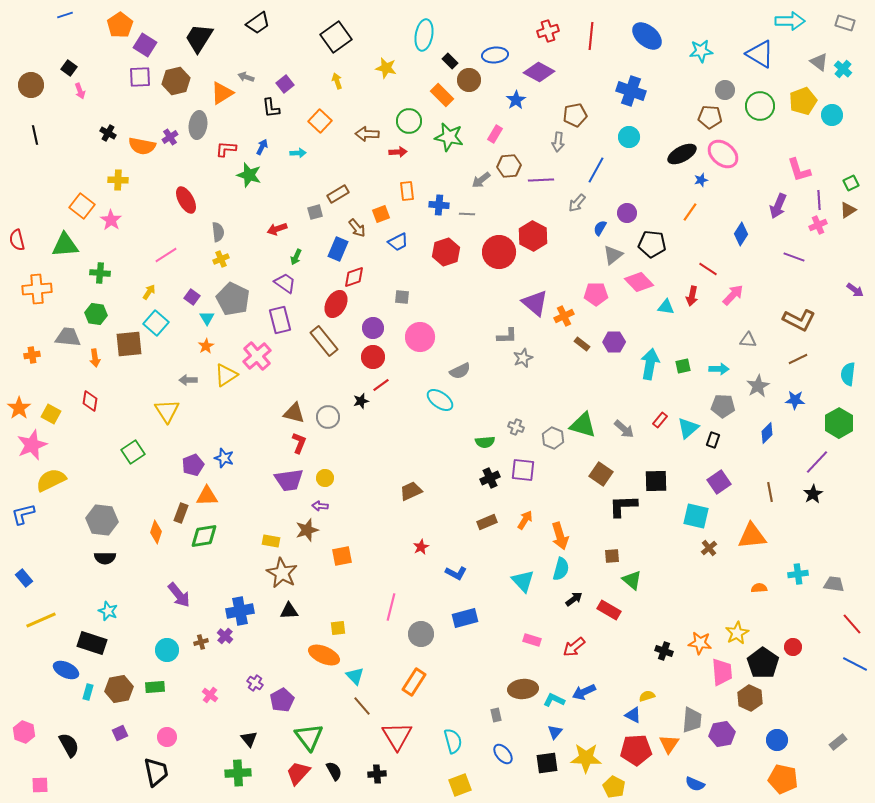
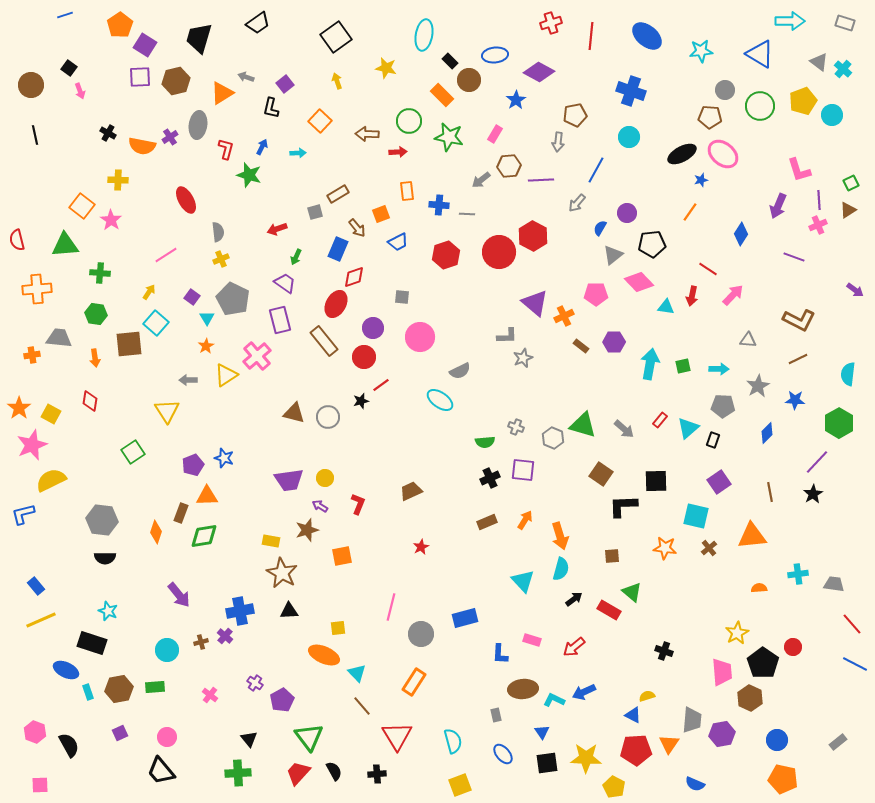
red cross at (548, 31): moved 3 px right, 8 px up
black trapezoid at (199, 38): rotated 16 degrees counterclockwise
black L-shape at (271, 108): rotated 20 degrees clockwise
red L-shape at (226, 149): rotated 100 degrees clockwise
black pentagon at (652, 244): rotated 12 degrees counterclockwise
red hexagon at (446, 252): moved 3 px down
gray trapezoid at (68, 337): moved 9 px left, 1 px down
brown rectangle at (582, 344): moved 1 px left, 2 px down
red circle at (373, 357): moved 9 px left
red L-shape at (299, 443): moved 59 px right, 61 px down
purple arrow at (320, 506): rotated 28 degrees clockwise
blue L-shape at (456, 573): moved 44 px right, 81 px down; rotated 65 degrees clockwise
blue rectangle at (24, 578): moved 12 px right, 8 px down
green triangle at (632, 580): moved 12 px down
orange star at (700, 643): moved 35 px left, 95 px up
cyan triangle at (355, 676): moved 2 px right, 3 px up
cyan rectangle at (88, 692): rotated 35 degrees counterclockwise
pink hexagon at (24, 732): moved 11 px right
blue triangle at (555, 732): moved 13 px left; rotated 14 degrees counterclockwise
black trapezoid at (156, 772): moved 5 px right, 1 px up; rotated 152 degrees clockwise
